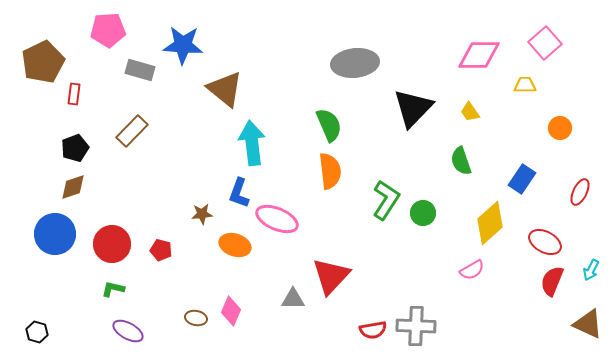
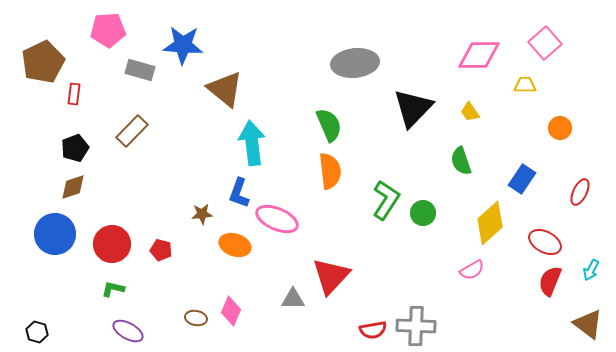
red semicircle at (552, 281): moved 2 px left
brown triangle at (588, 324): rotated 12 degrees clockwise
